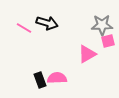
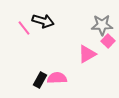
black arrow: moved 4 px left, 2 px up
pink line: rotated 21 degrees clockwise
pink square: rotated 32 degrees counterclockwise
black rectangle: rotated 49 degrees clockwise
